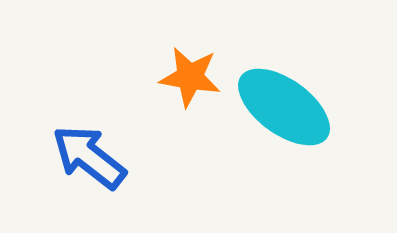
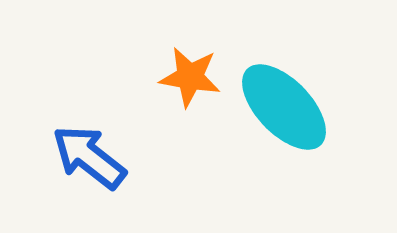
cyan ellipse: rotated 10 degrees clockwise
